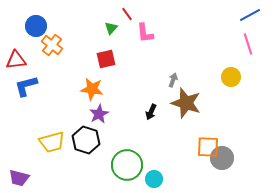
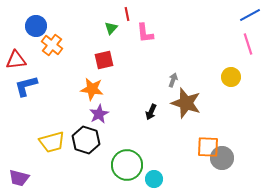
red line: rotated 24 degrees clockwise
red square: moved 2 px left, 1 px down
